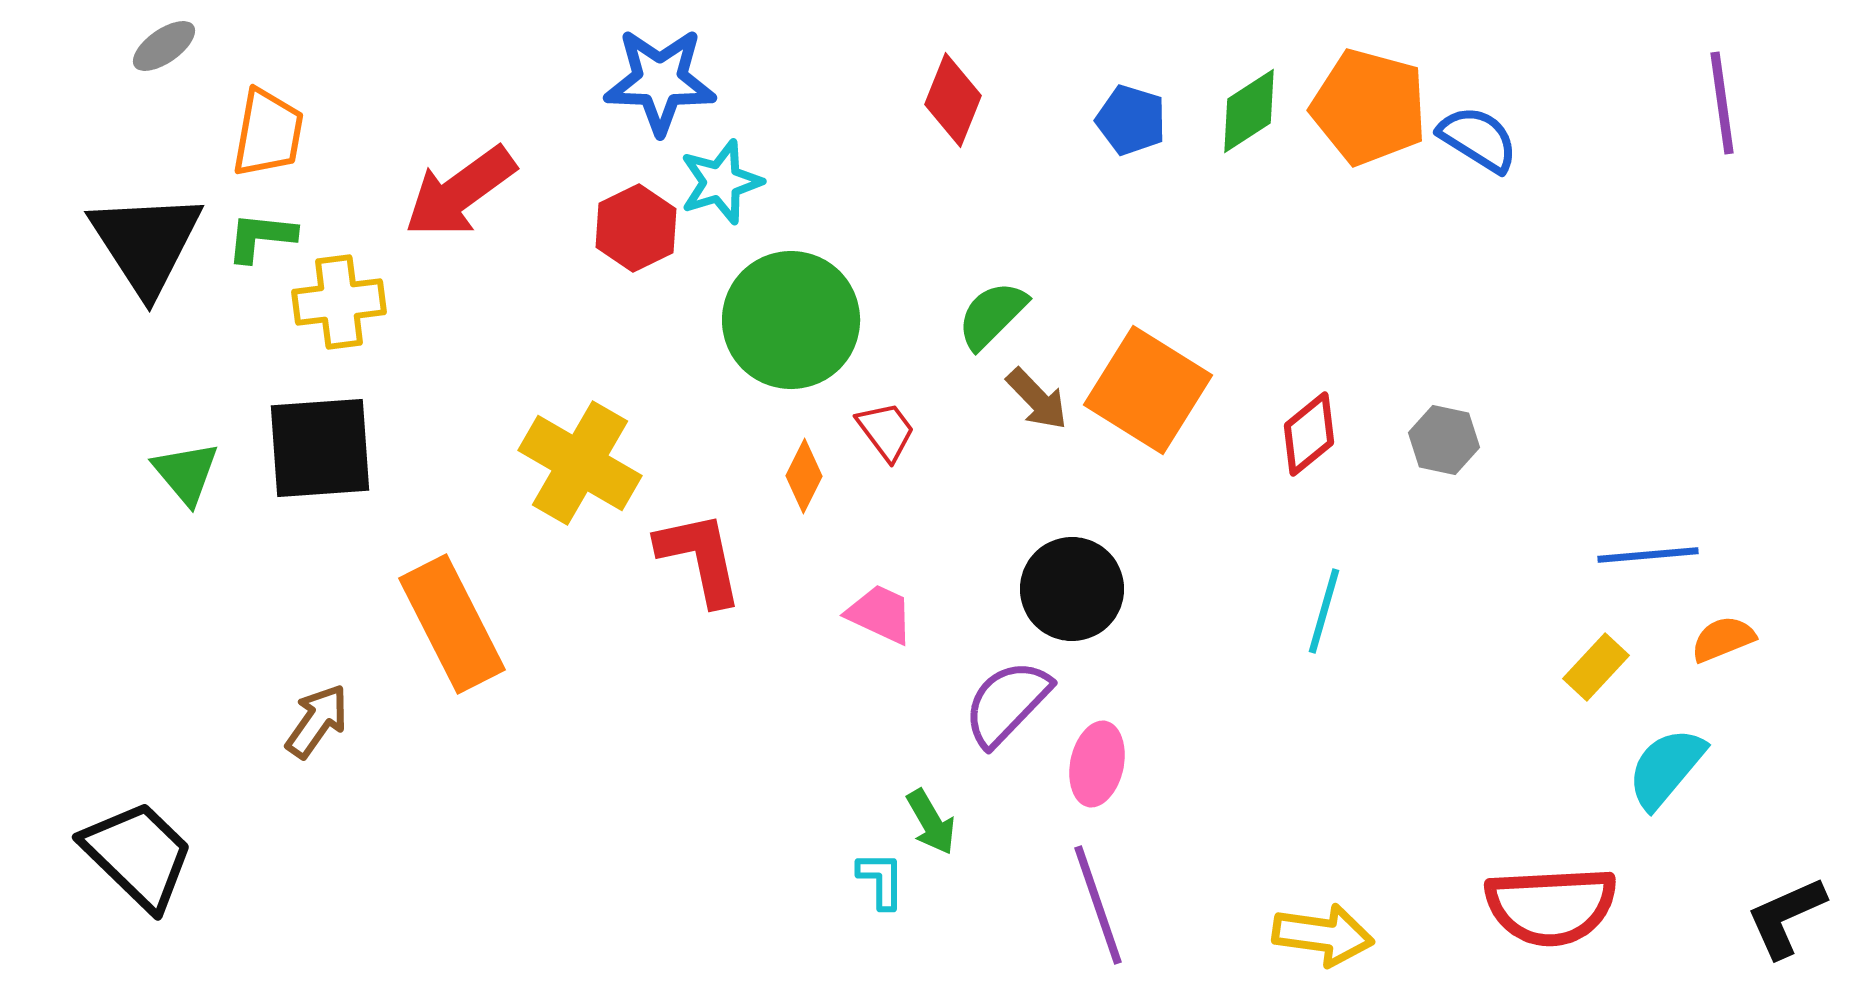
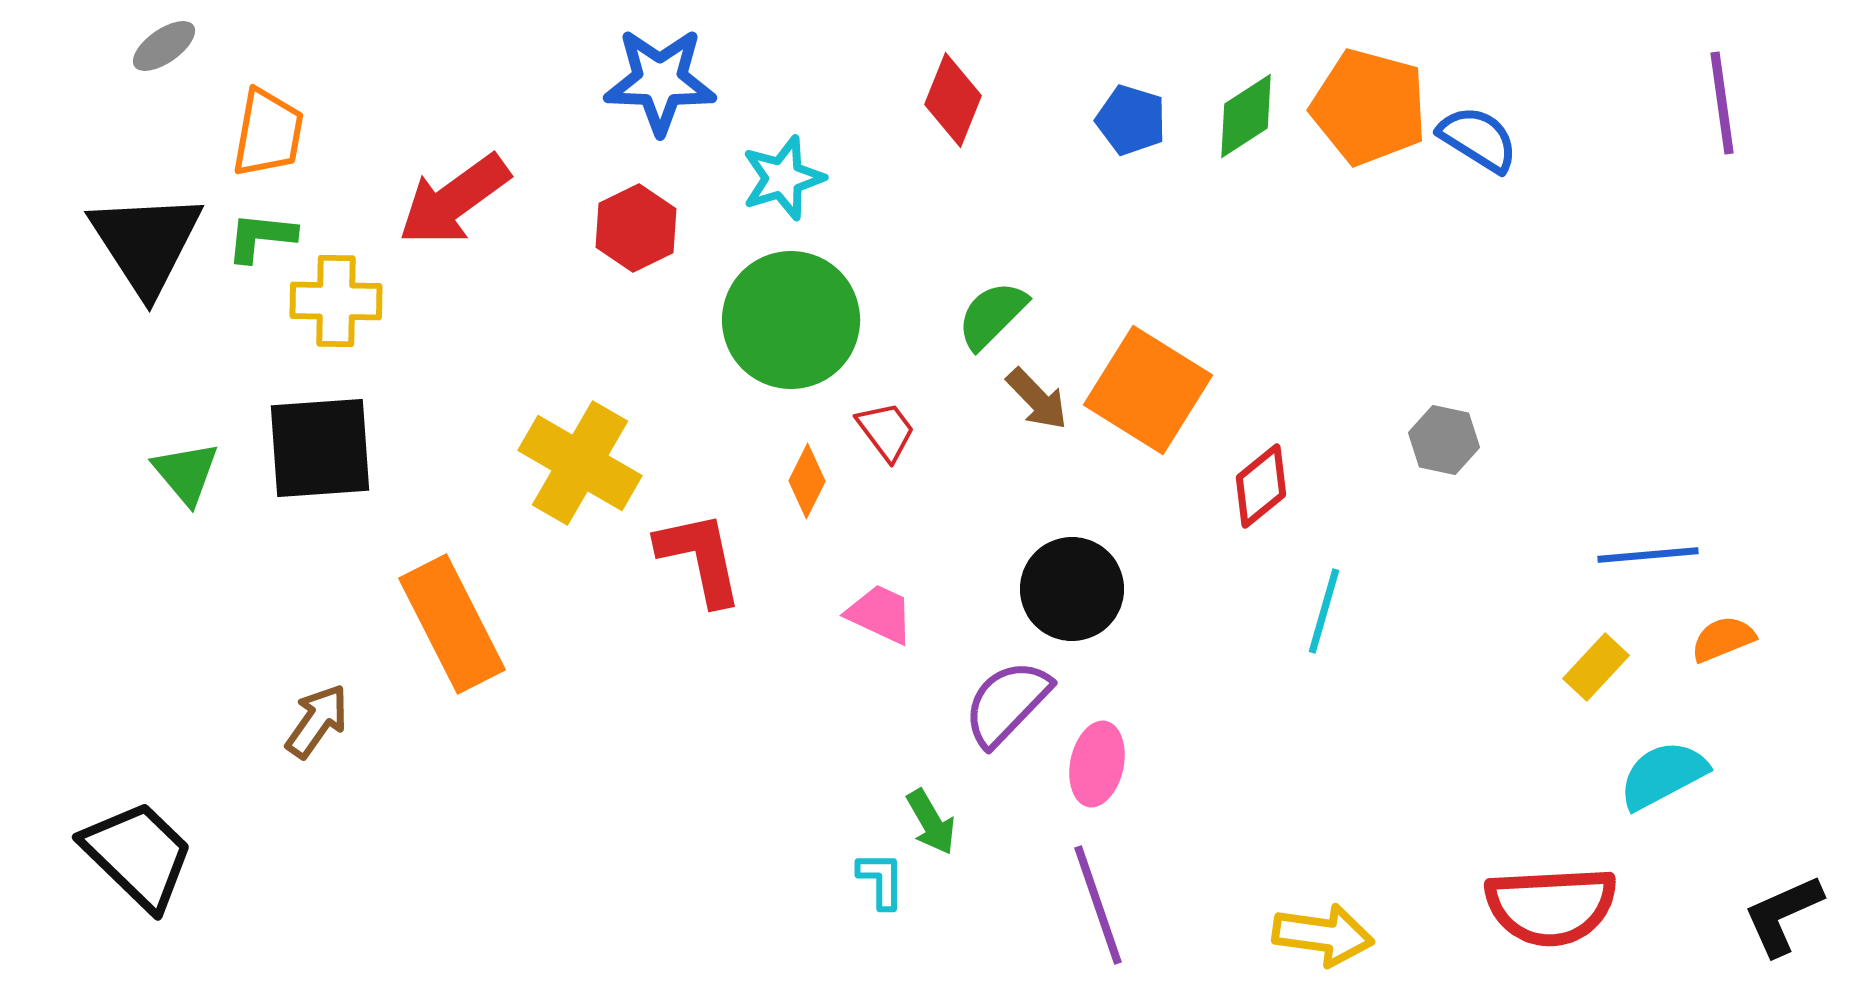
green diamond at (1249, 111): moved 3 px left, 5 px down
cyan star at (721, 182): moved 62 px right, 4 px up
red arrow at (460, 192): moved 6 px left, 8 px down
yellow cross at (339, 302): moved 3 px left, 1 px up; rotated 8 degrees clockwise
red diamond at (1309, 434): moved 48 px left, 52 px down
orange diamond at (804, 476): moved 3 px right, 5 px down
cyan semicircle at (1666, 768): moved 3 px left, 7 px down; rotated 22 degrees clockwise
black L-shape at (1786, 917): moved 3 px left, 2 px up
